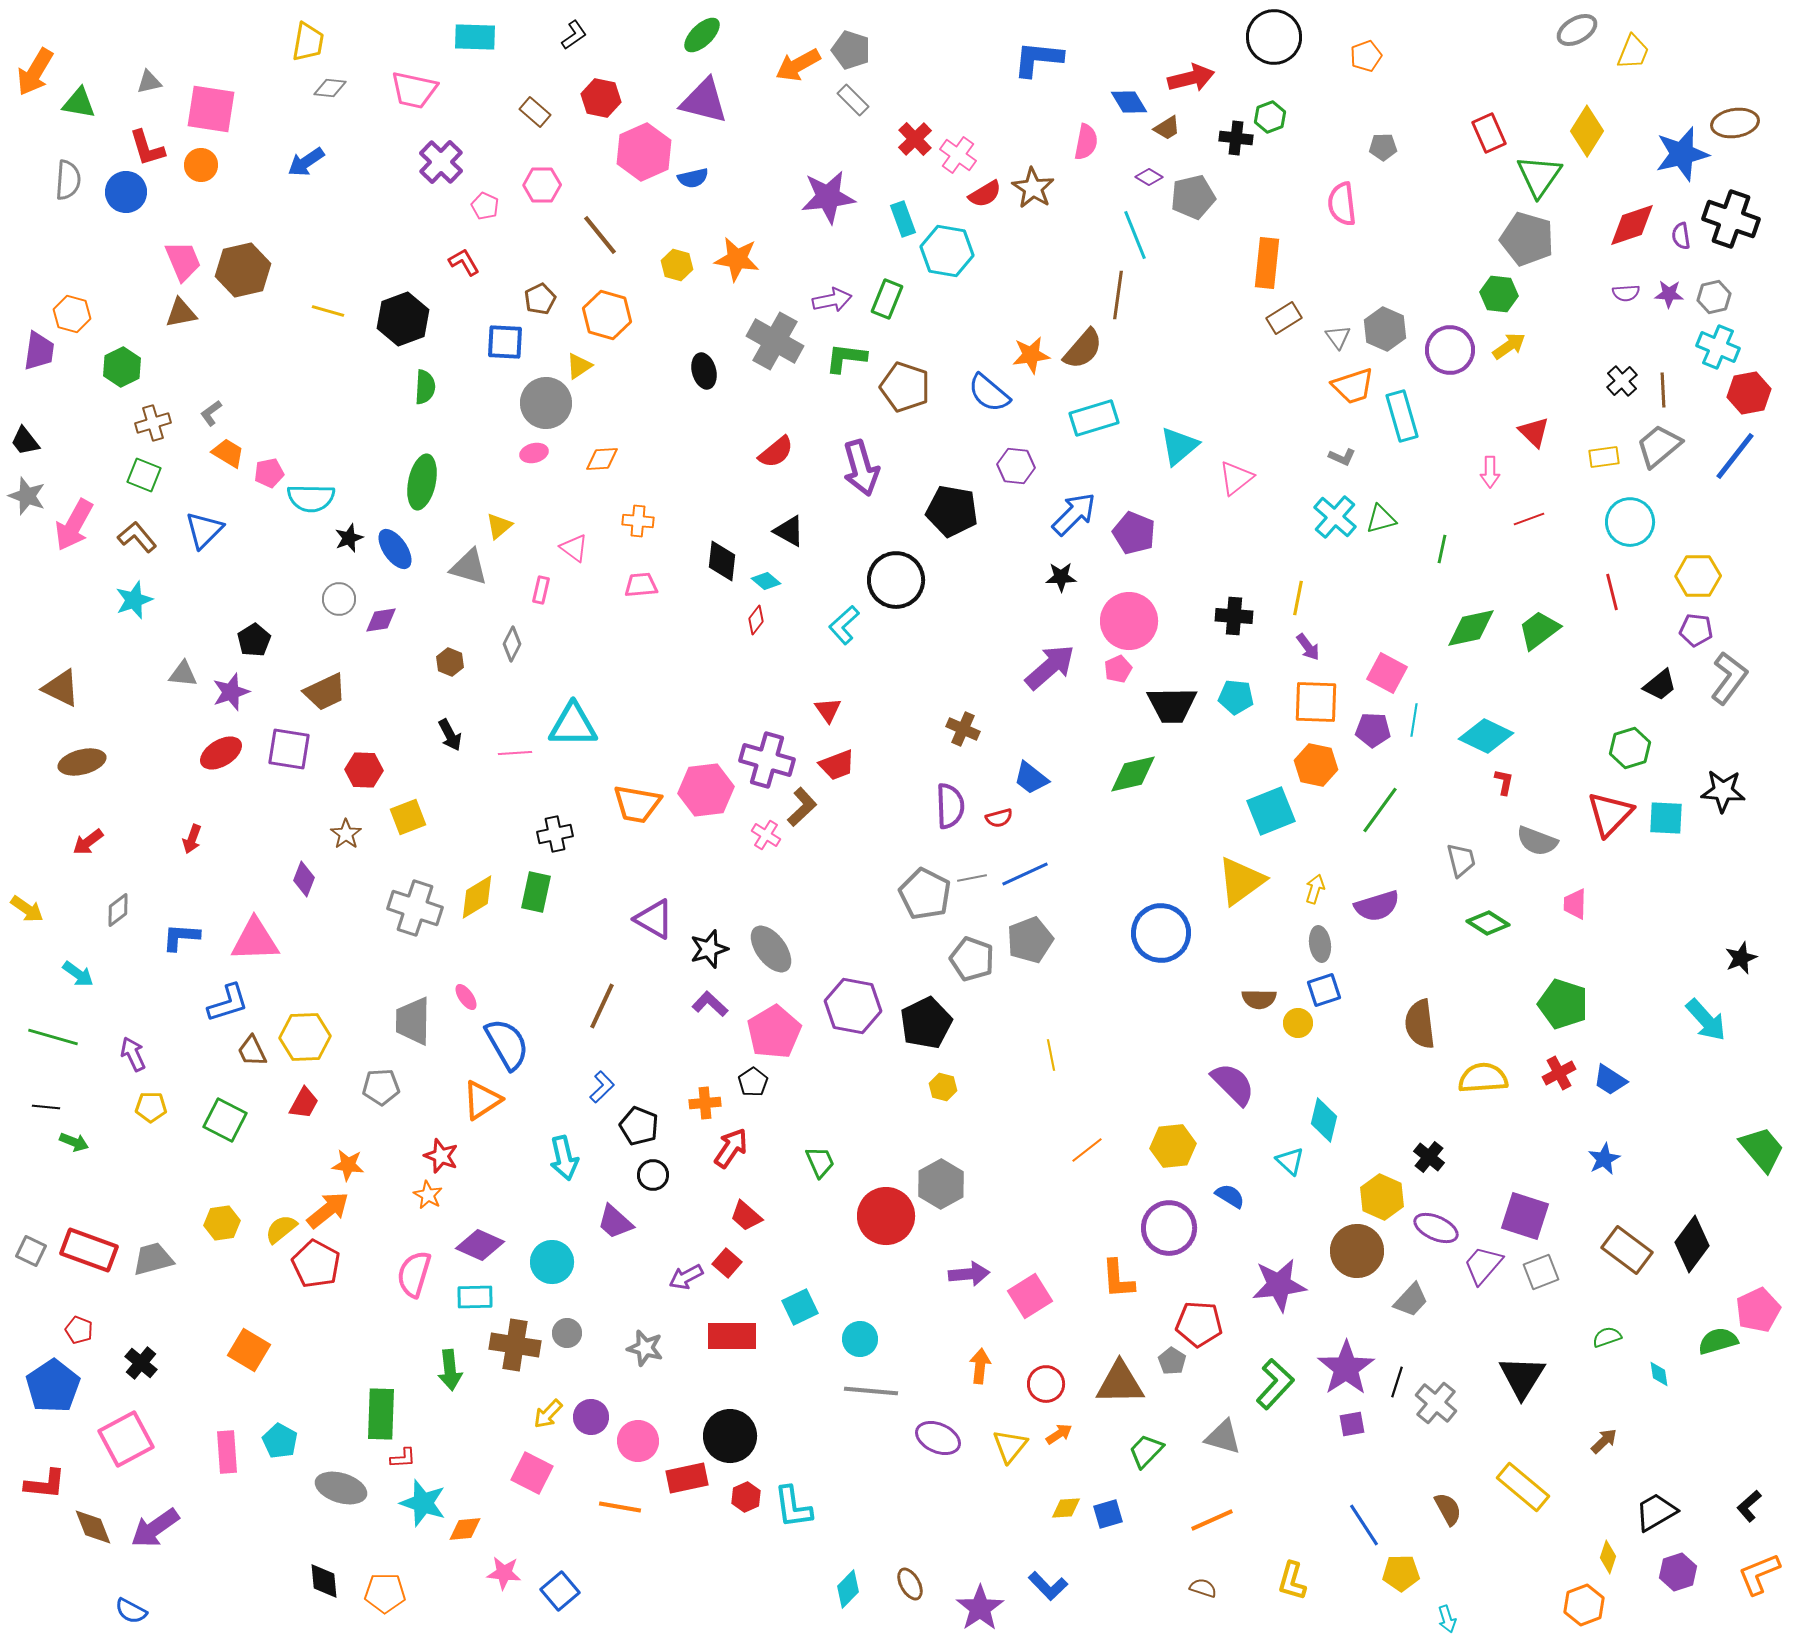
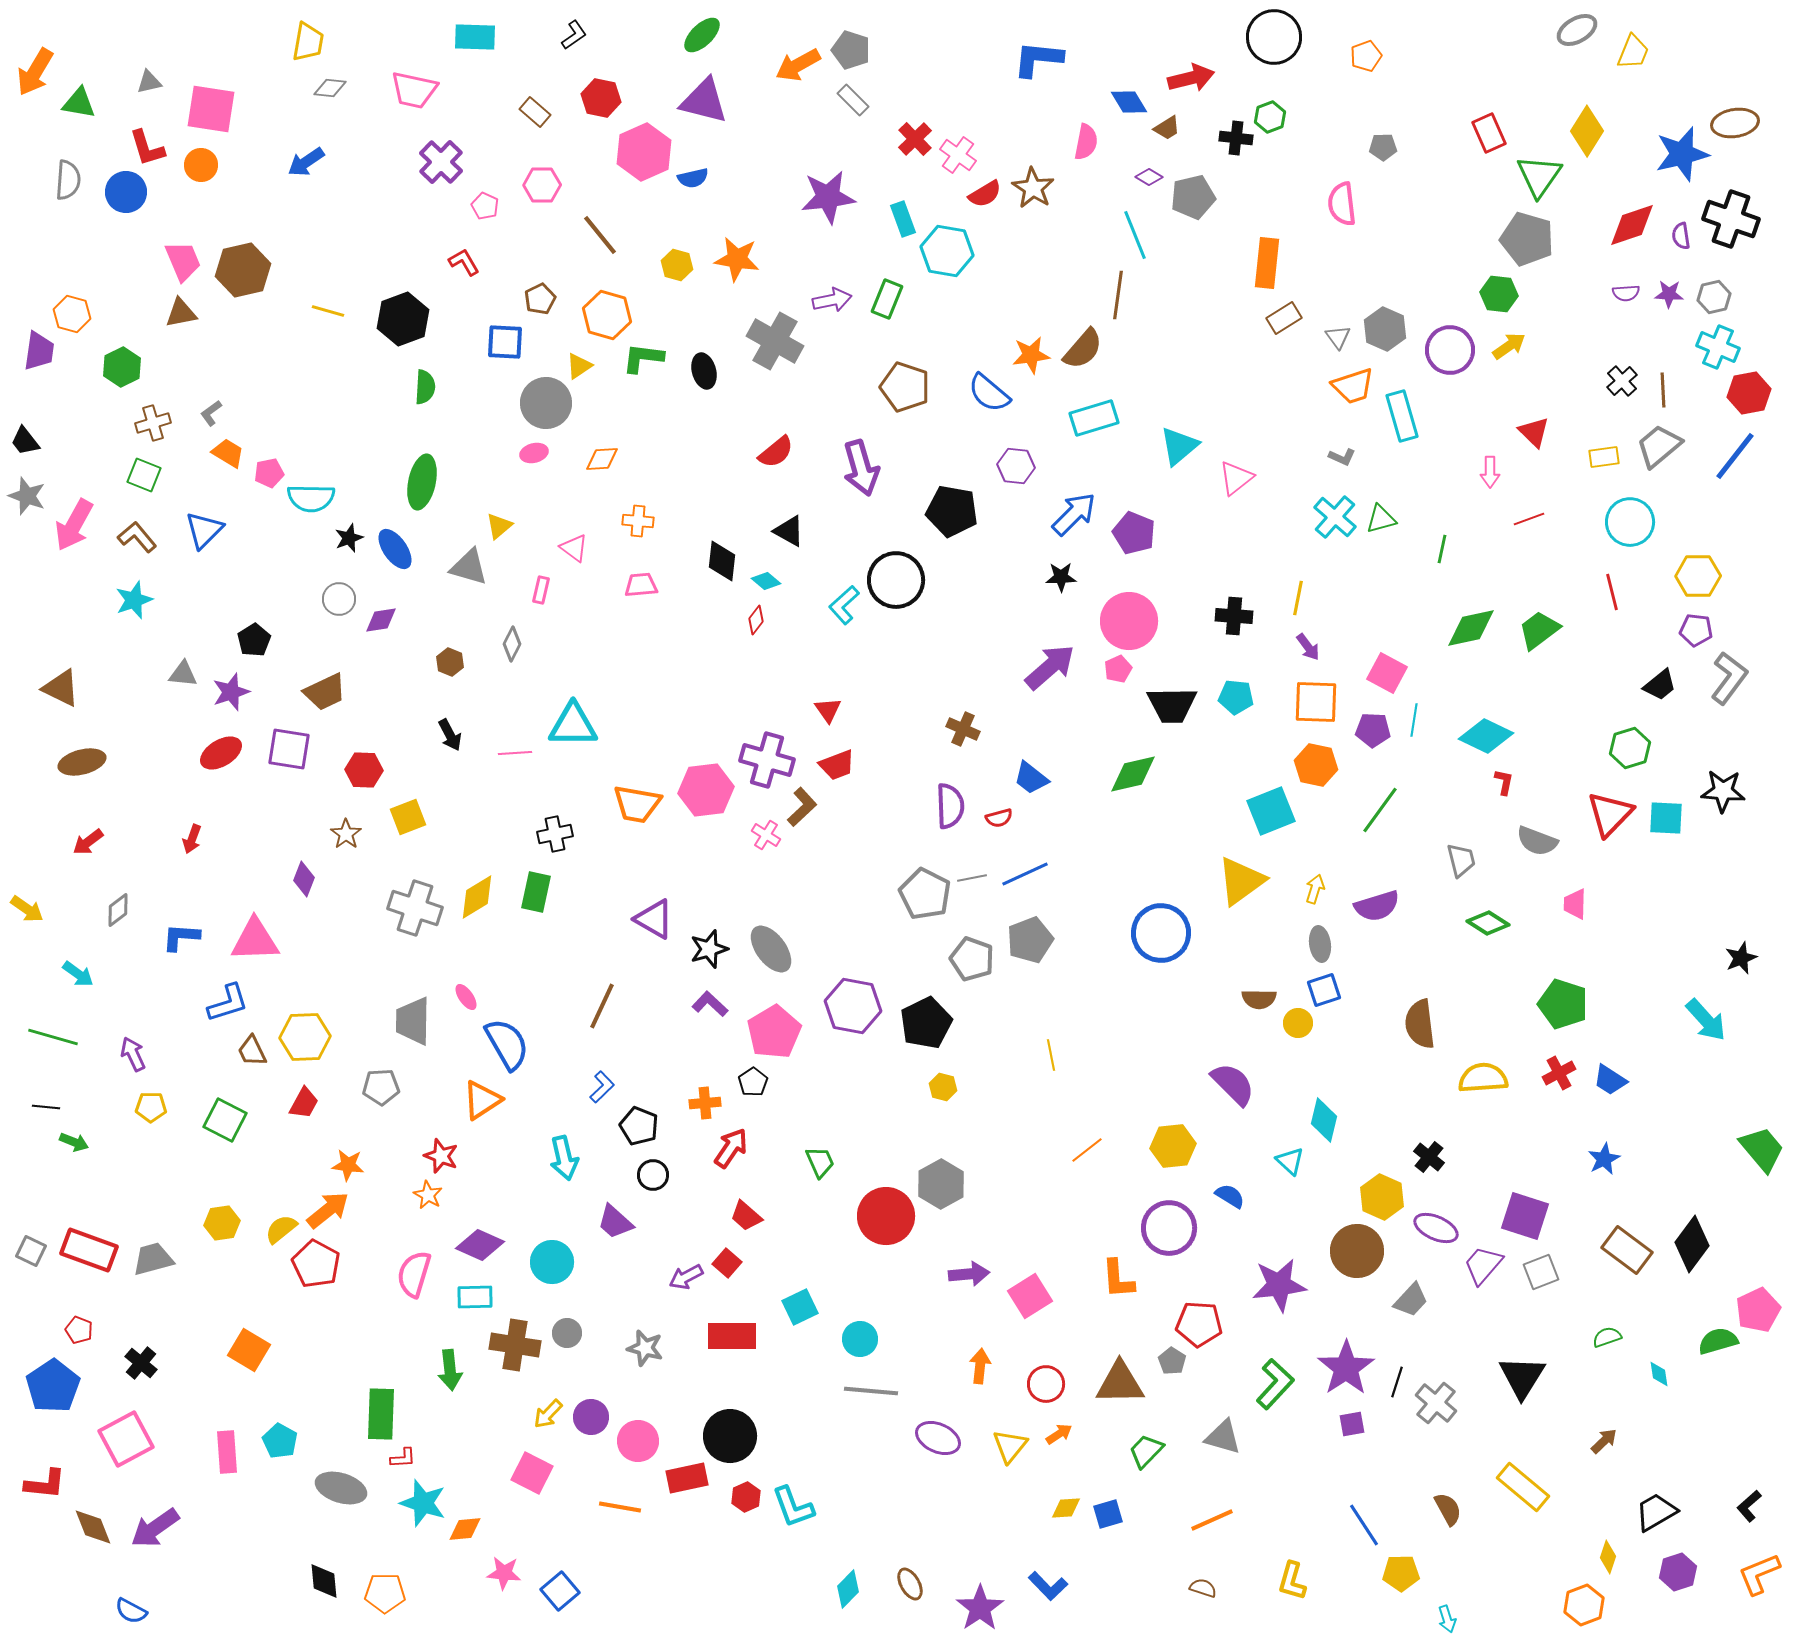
green L-shape at (846, 358): moved 203 px left
cyan L-shape at (844, 625): moved 20 px up
cyan L-shape at (793, 1507): rotated 12 degrees counterclockwise
